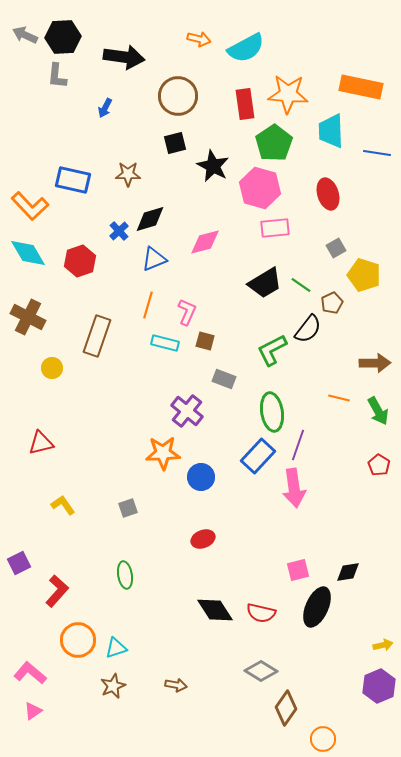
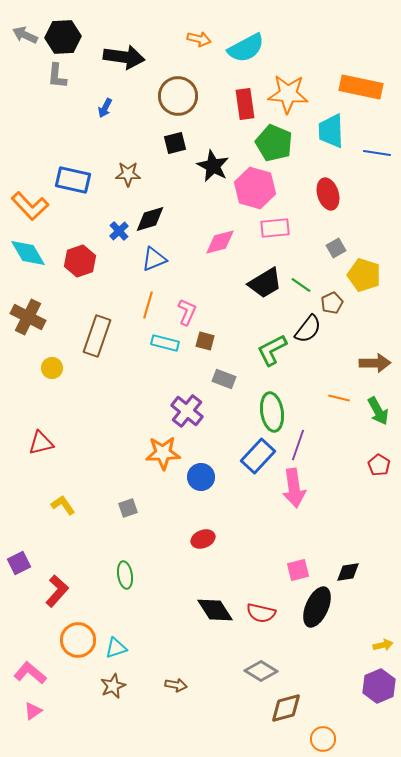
green pentagon at (274, 143): rotated 15 degrees counterclockwise
pink hexagon at (260, 188): moved 5 px left
pink diamond at (205, 242): moved 15 px right
brown diamond at (286, 708): rotated 40 degrees clockwise
